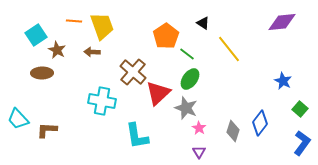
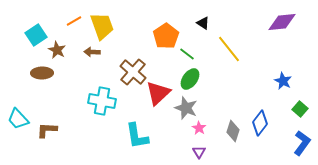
orange line: rotated 35 degrees counterclockwise
